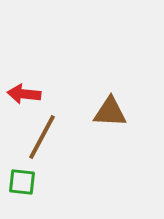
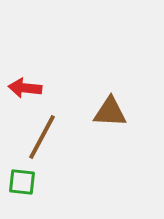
red arrow: moved 1 px right, 6 px up
